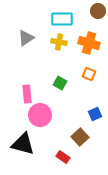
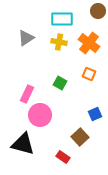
orange cross: rotated 20 degrees clockwise
pink rectangle: rotated 30 degrees clockwise
